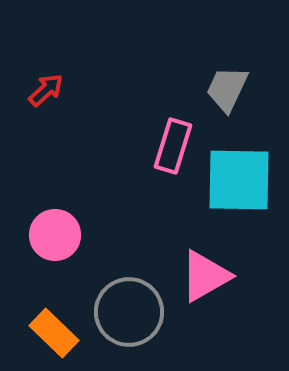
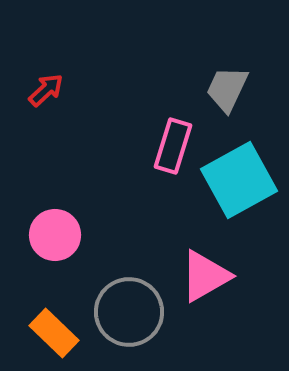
cyan square: rotated 30 degrees counterclockwise
